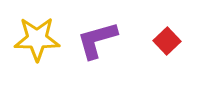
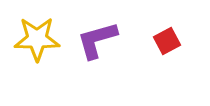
red square: rotated 16 degrees clockwise
